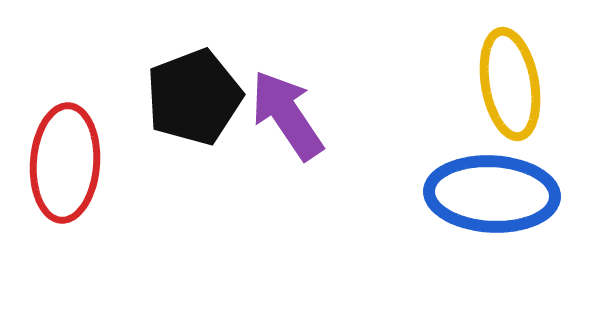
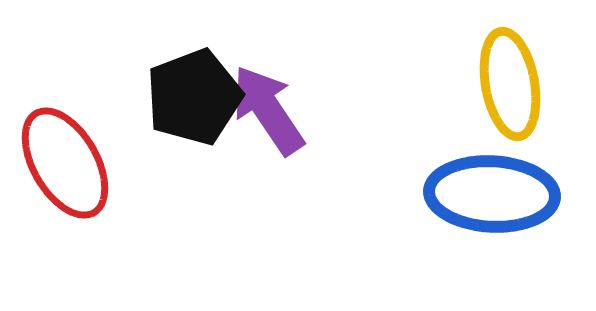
purple arrow: moved 19 px left, 5 px up
red ellipse: rotated 34 degrees counterclockwise
